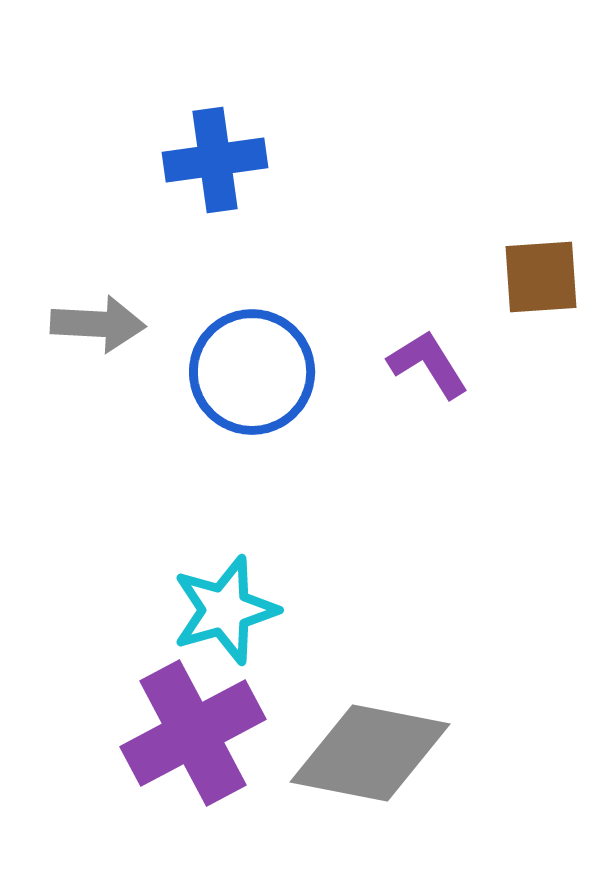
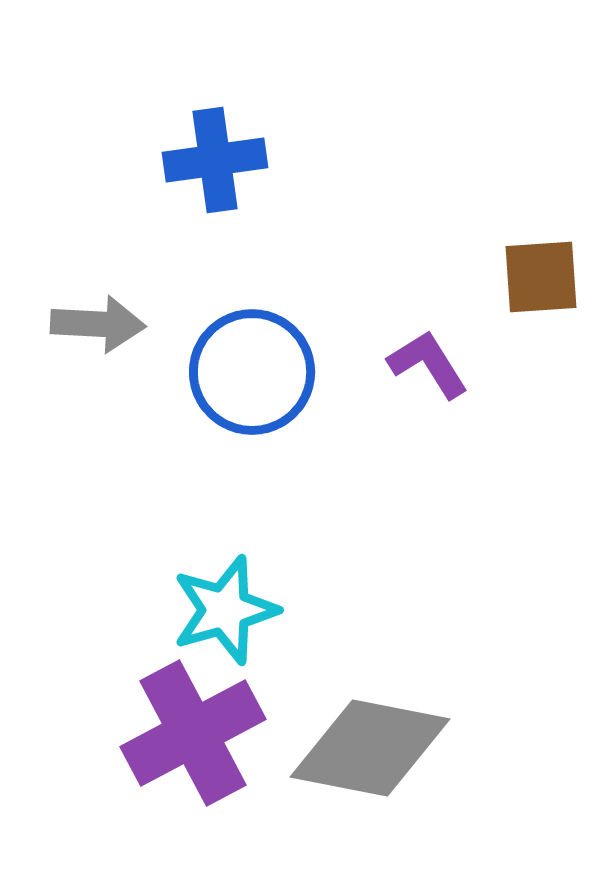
gray diamond: moved 5 px up
